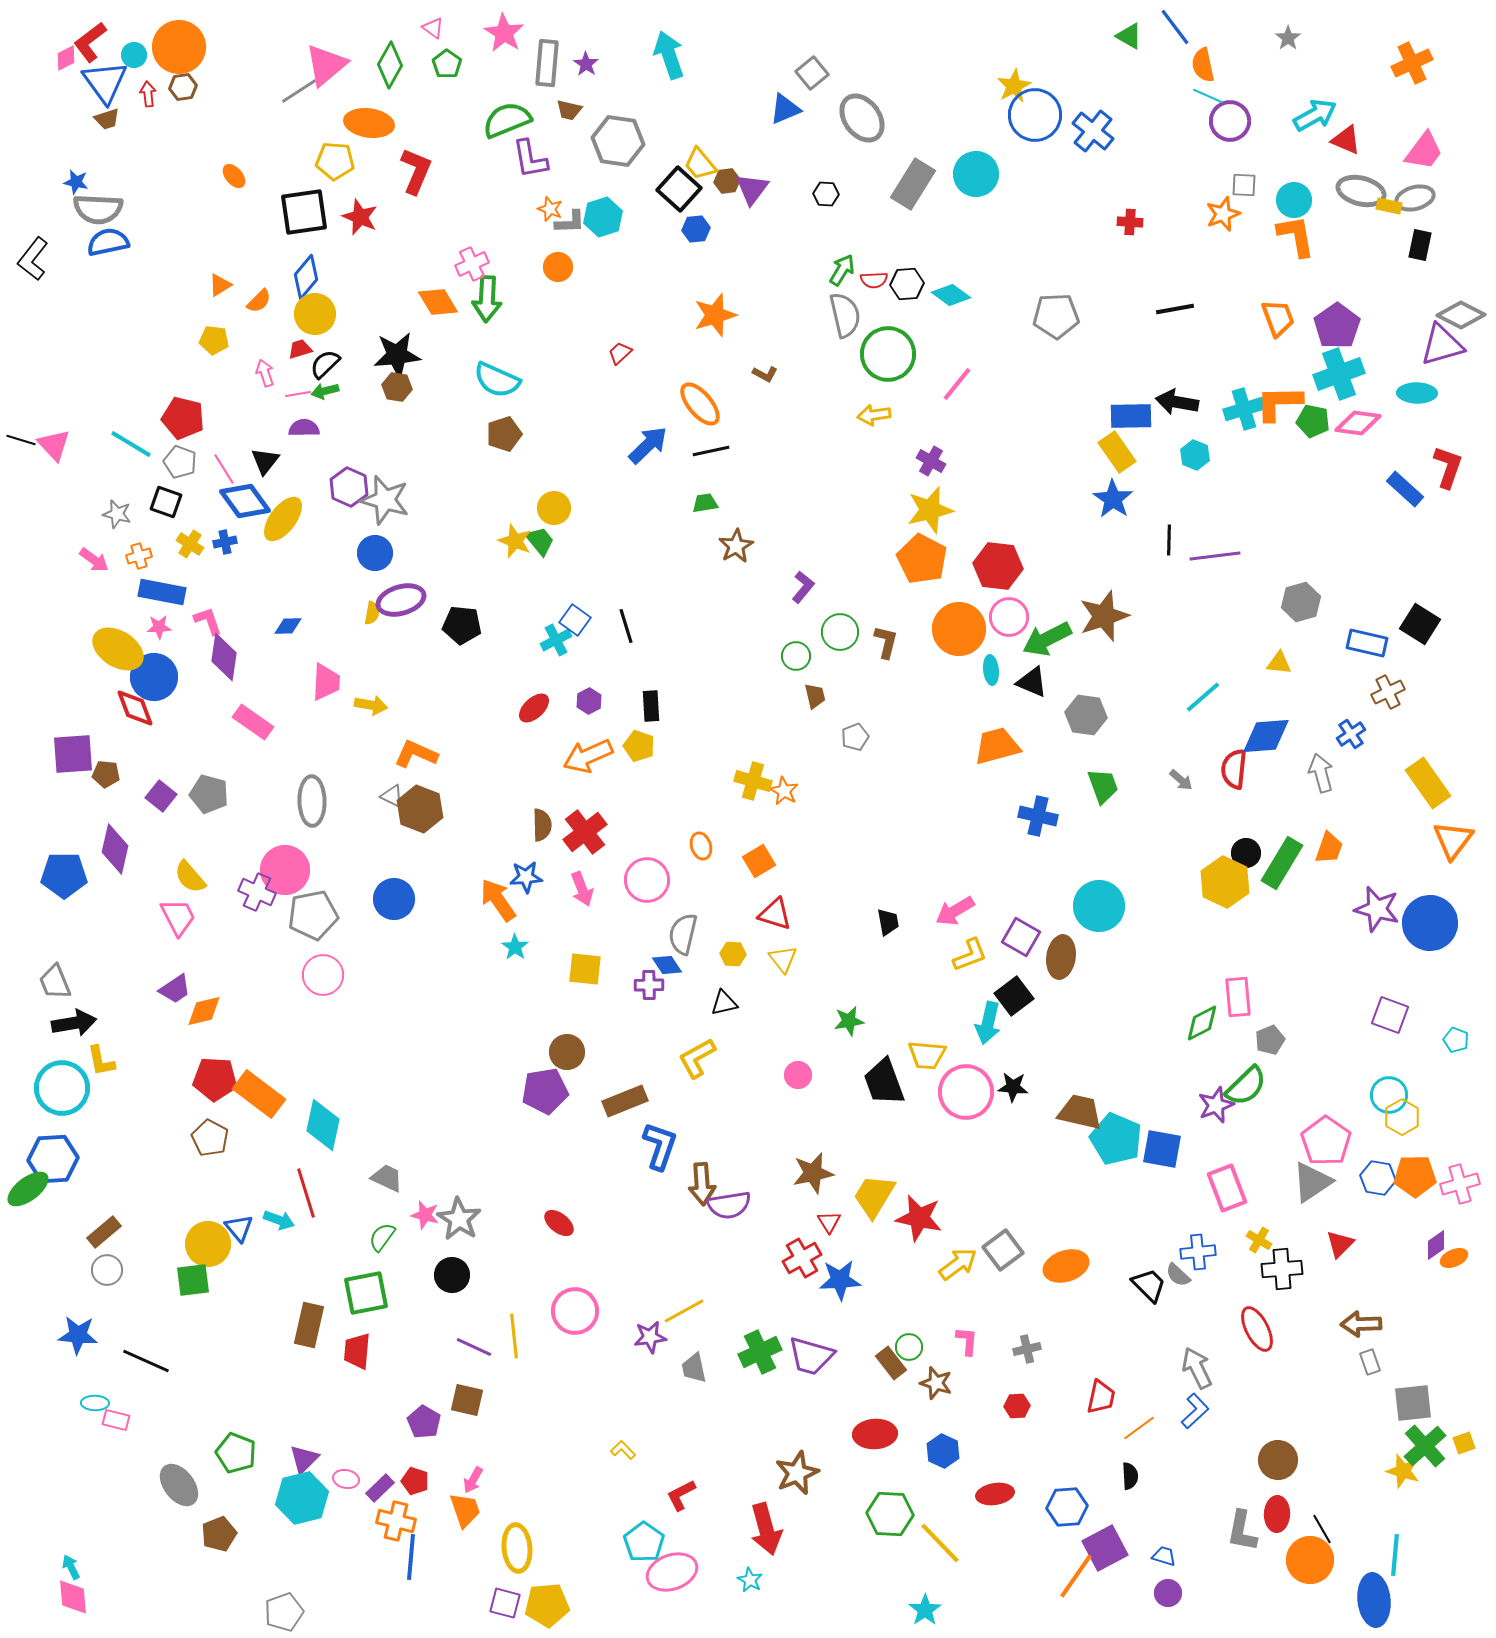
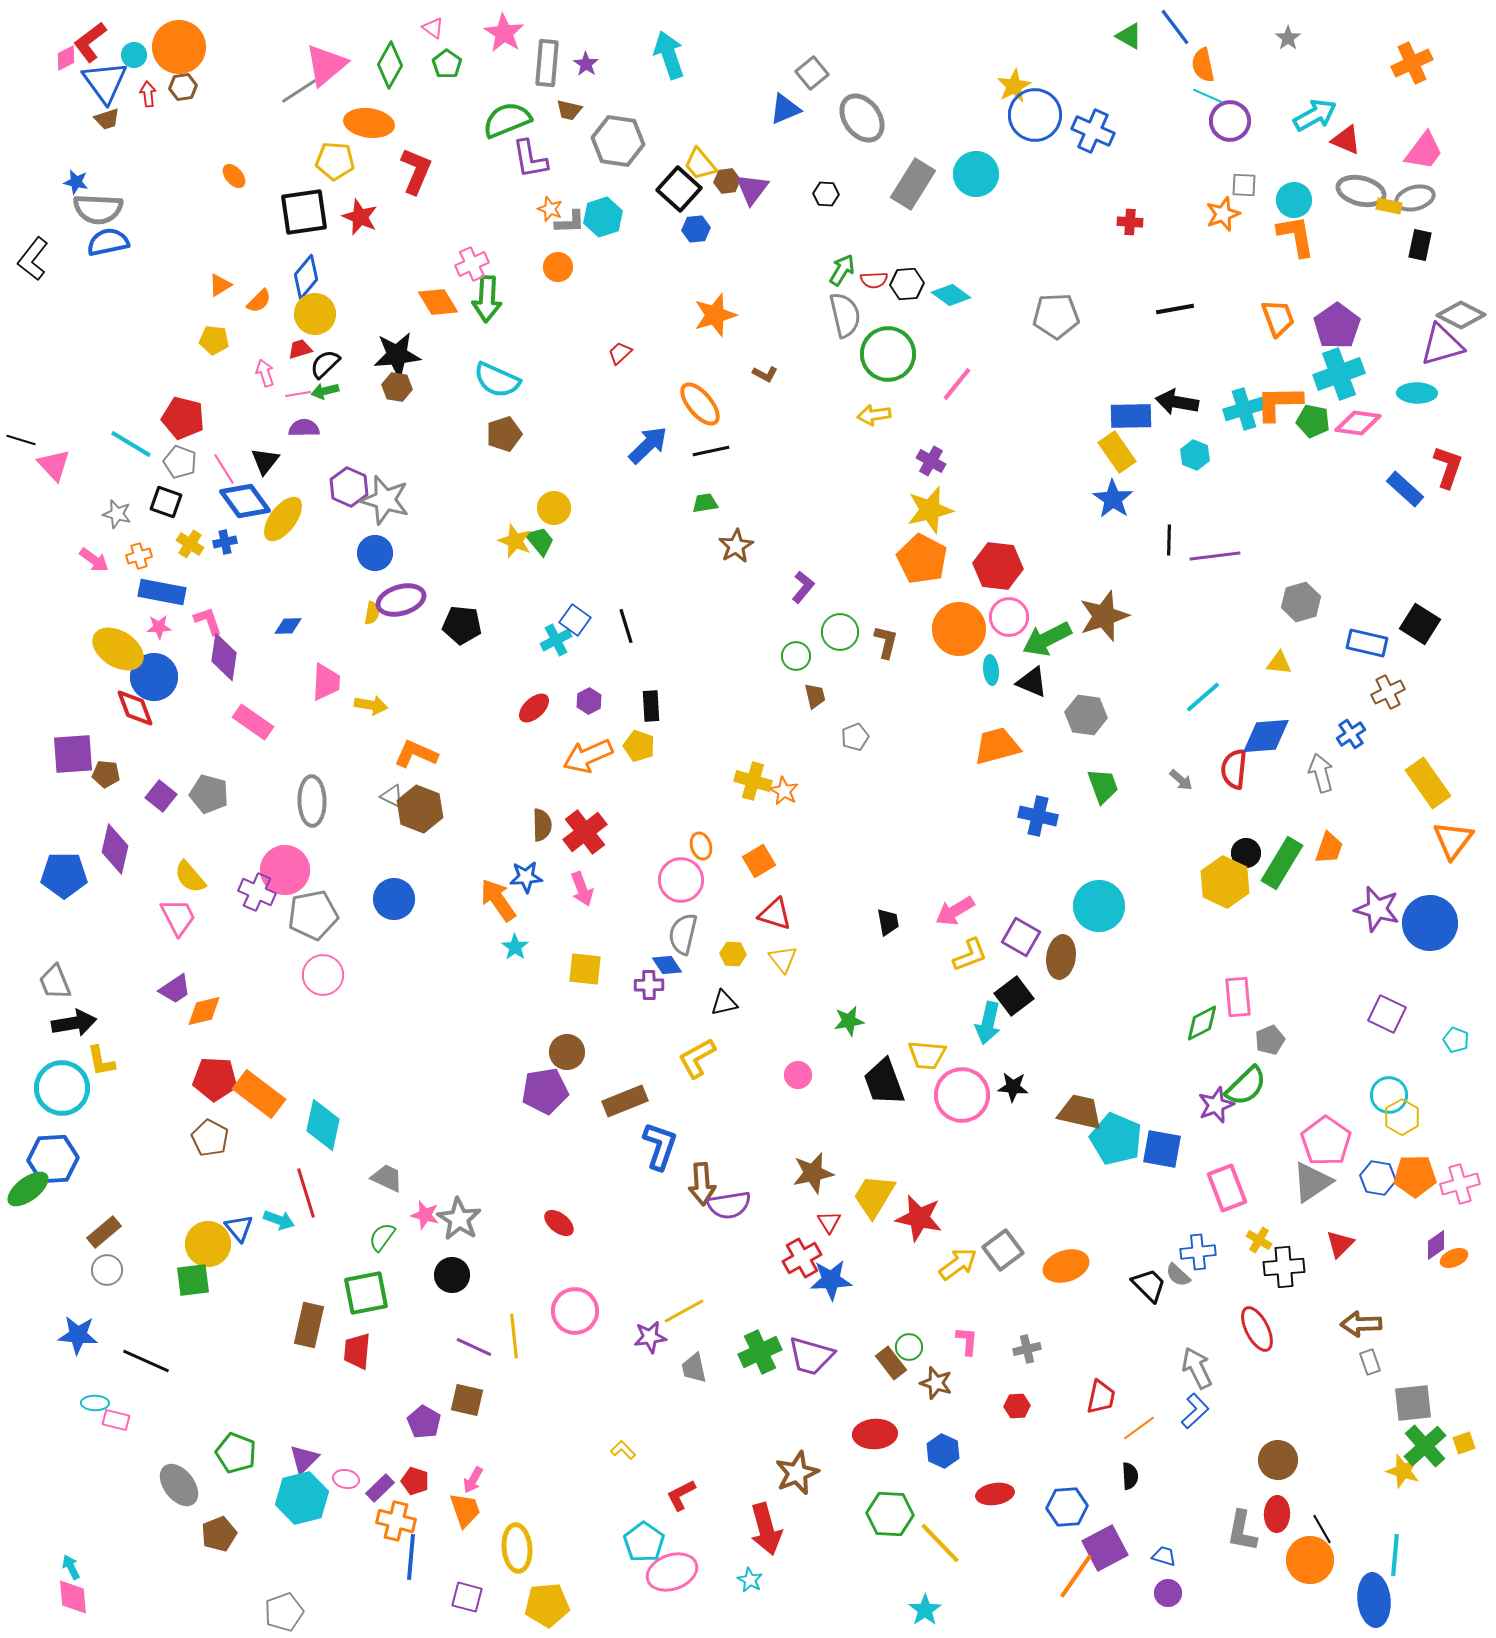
blue cross at (1093, 131): rotated 15 degrees counterclockwise
pink triangle at (54, 445): moved 20 px down
pink circle at (647, 880): moved 34 px right
purple square at (1390, 1015): moved 3 px left, 1 px up; rotated 6 degrees clockwise
pink circle at (966, 1092): moved 4 px left, 3 px down
black cross at (1282, 1269): moved 2 px right, 2 px up
blue star at (840, 1280): moved 9 px left
purple square at (505, 1603): moved 38 px left, 6 px up
